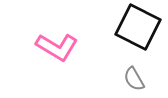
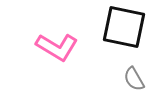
black square: moved 14 px left; rotated 15 degrees counterclockwise
